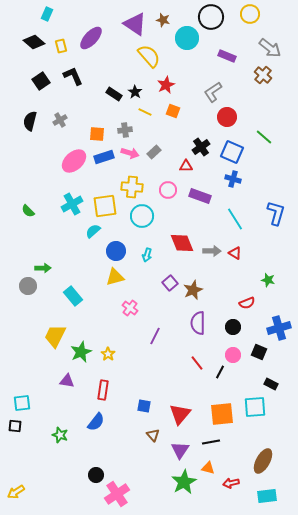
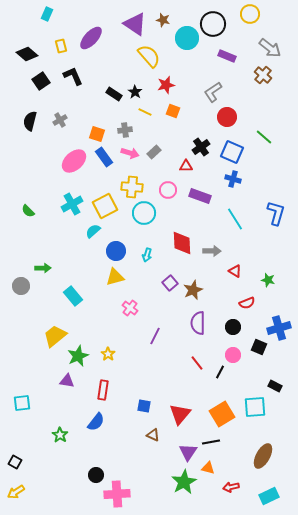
black circle at (211, 17): moved 2 px right, 7 px down
black diamond at (34, 42): moved 7 px left, 12 px down
red star at (166, 85): rotated 12 degrees clockwise
orange square at (97, 134): rotated 14 degrees clockwise
blue rectangle at (104, 157): rotated 72 degrees clockwise
yellow square at (105, 206): rotated 20 degrees counterclockwise
cyan circle at (142, 216): moved 2 px right, 3 px up
red diamond at (182, 243): rotated 20 degrees clockwise
red triangle at (235, 253): moved 18 px down
gray circle at (28, 286): moved 7 px left
yellow trapezoid at (55, 336): rotated 25 degrees clockwise
green star at (81, 352): moved 3 px left, 4 px down
black square at (259, 352): moved 5 px up
black rectangle at (271, 384): moved 4 px right, 2 px down
orange square at (222, 414): rotated 25 degrees counterclockwise
black square at (15, 426): moved 36 px down; rotated 24 degrees clockwise
green star at (60, 435): rotated 14 degrees clockwise
brown triangle at (153, 435): rotated 24 degrees counterclockwise
purple triangle at (180, 450): moved 8 px right, 2 px down
brown ellipse at (263, 461): moved 5 px up
red arrow at (231, 483): moved 4 px down
pink cross at (117, 494): rotated 30 degrees clockwise
cyan rectangle at (267, 496): moved 2 px right; rotated 18 degrees counterclockwise
